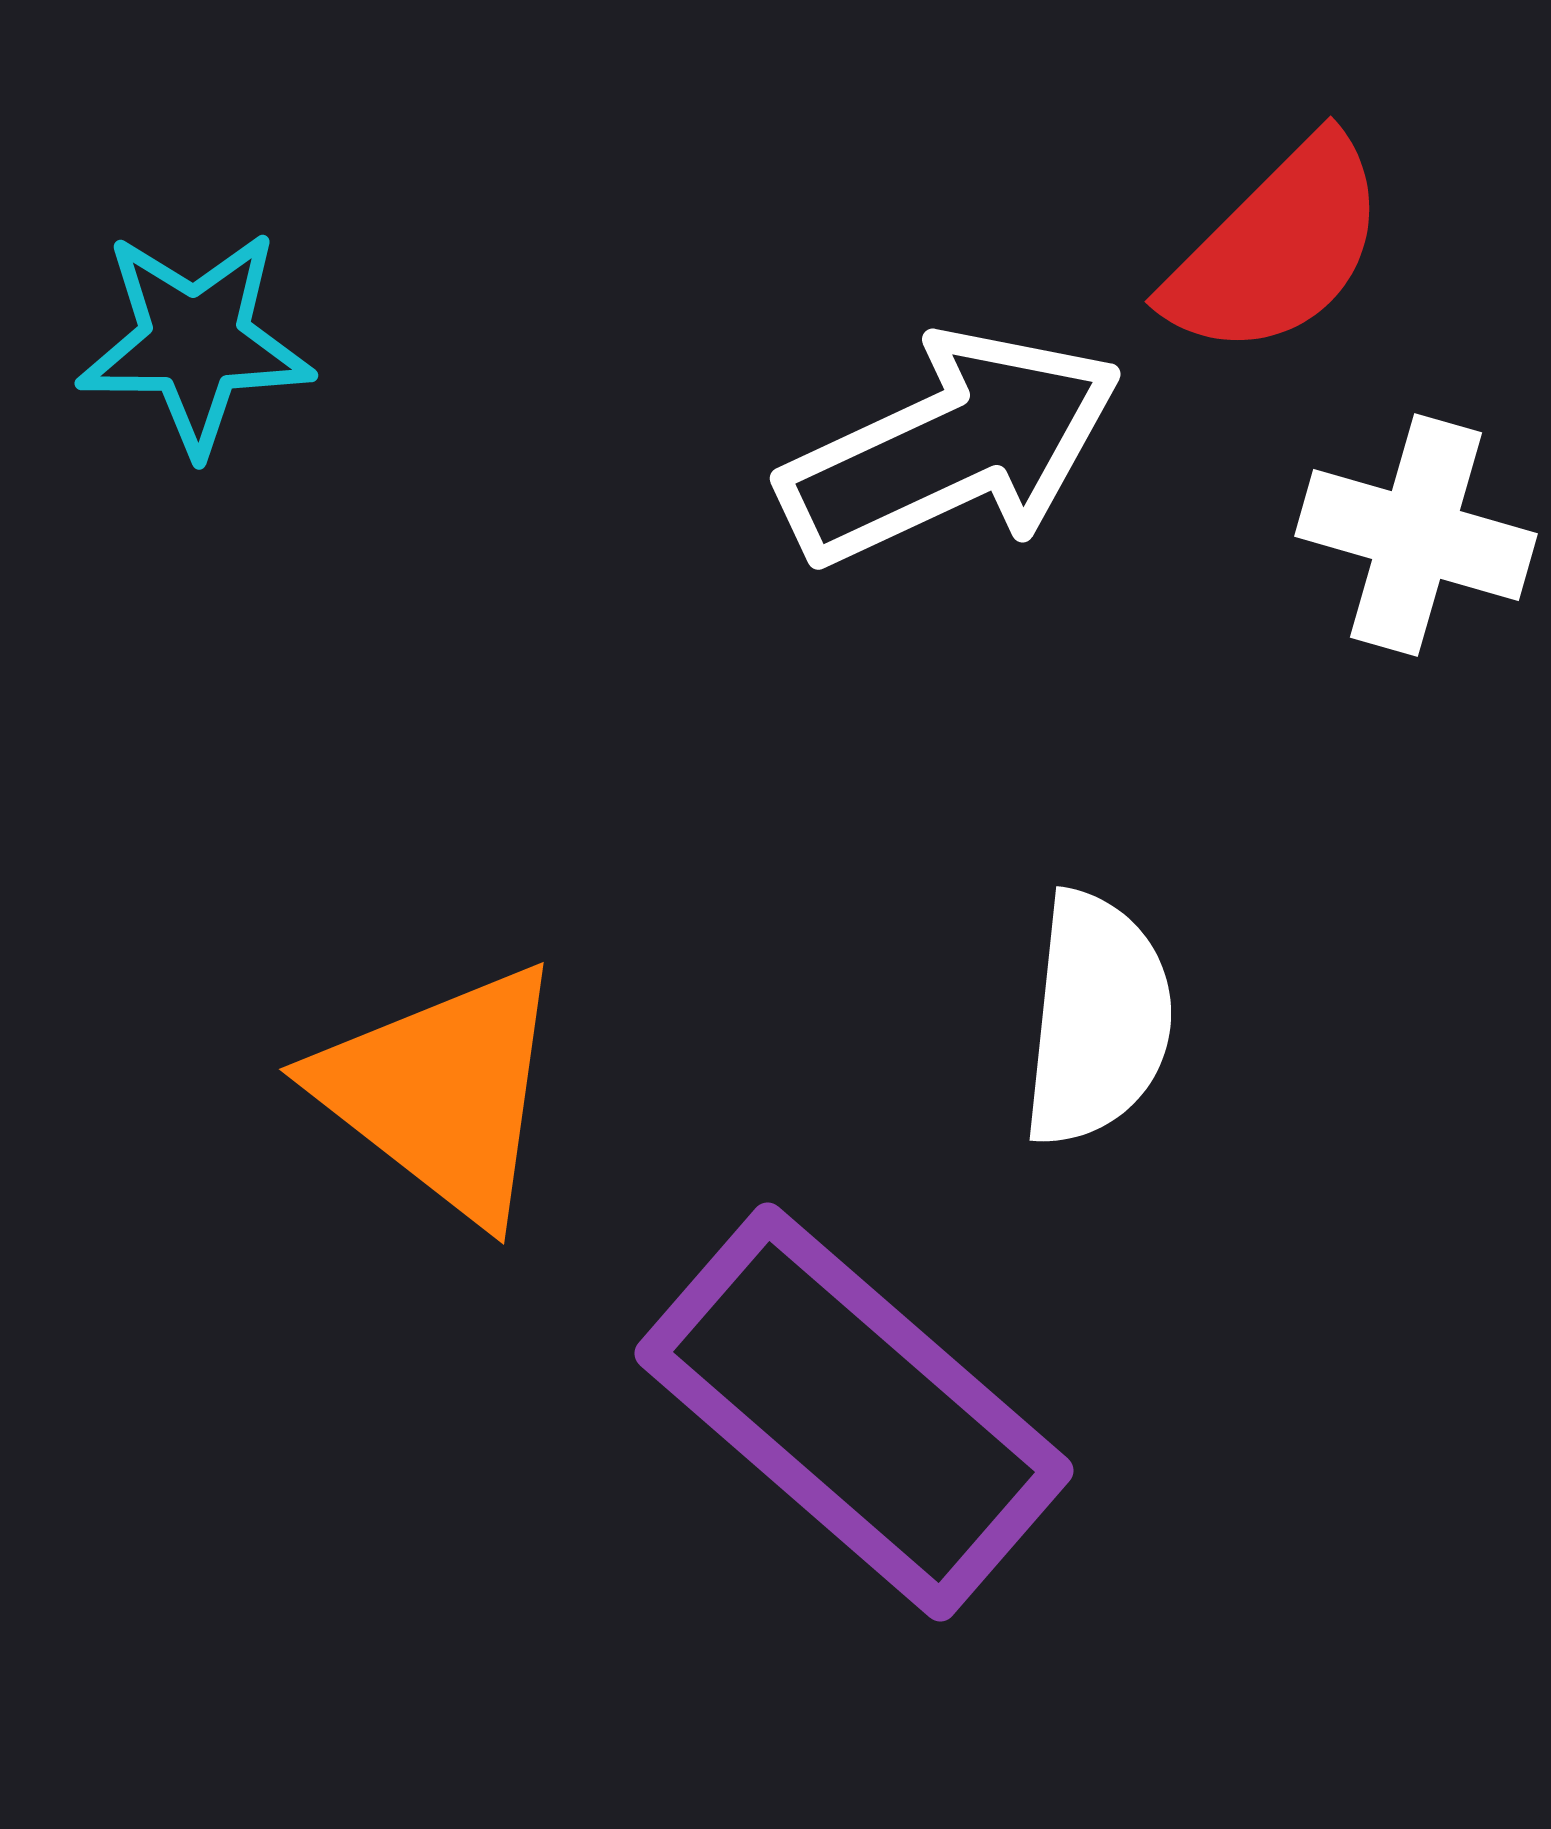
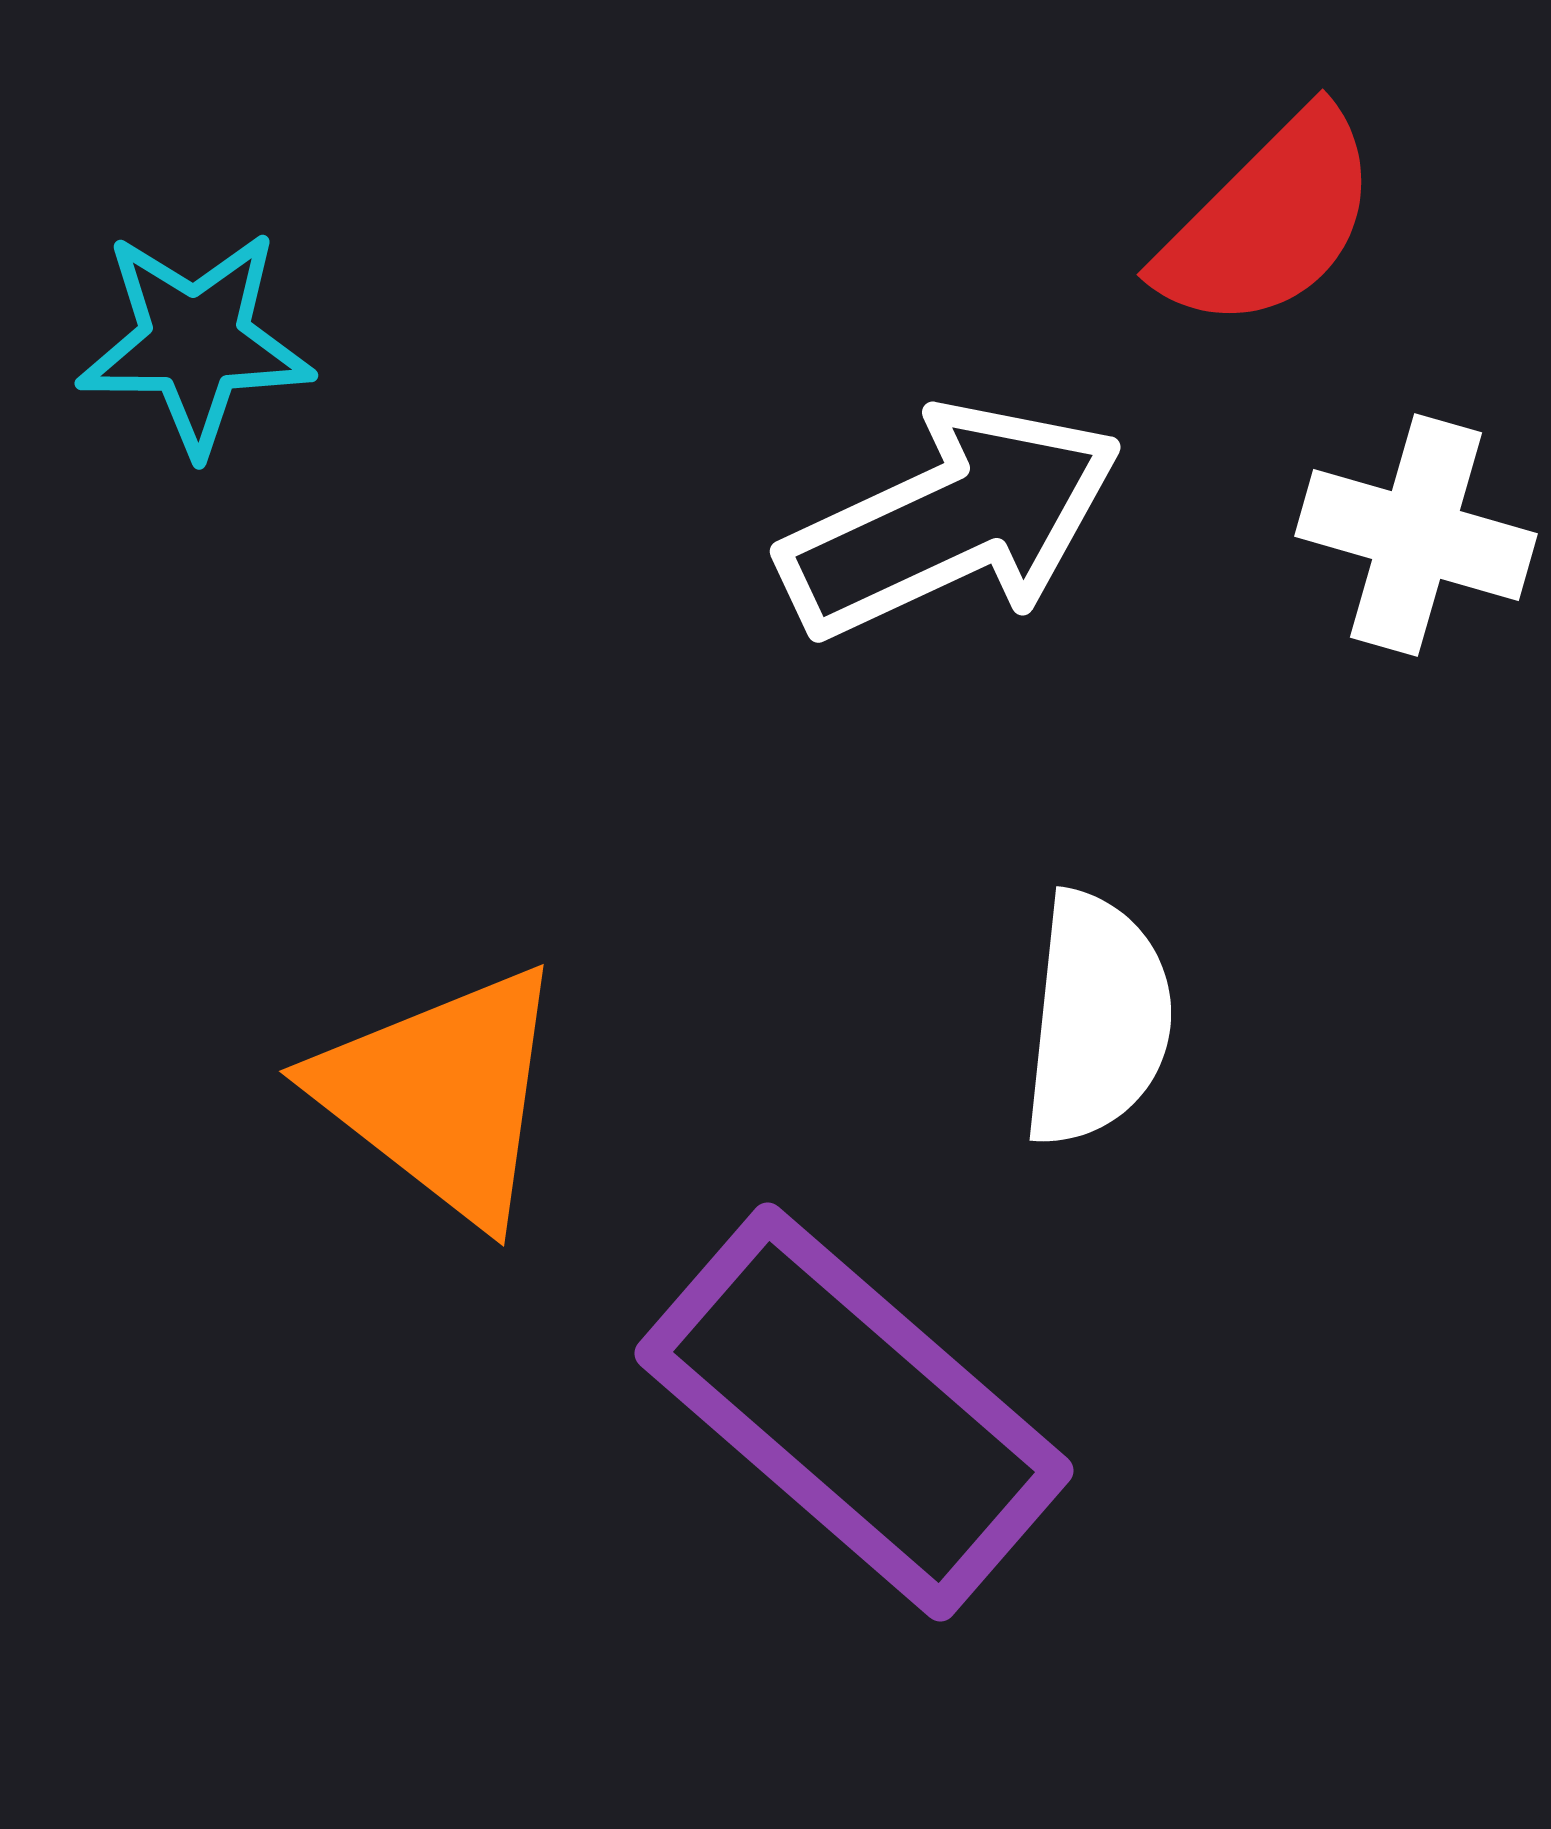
red semicircle: moved 8 px left, 27 px up
white arrow: moved 73 px down
orange triangle: moved 2 px down
